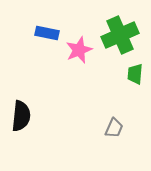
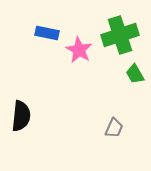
green cross: rotated 6 degrees clockwise
pink star: rotated 20 degrees counterclockwise
green trapezoid: rotated 35 degrees counterclockwise
